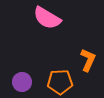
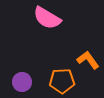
orange L-shape: rotated 60 degrees counterclockwise
orange pentagon: moved 2 px right, 1 px up
